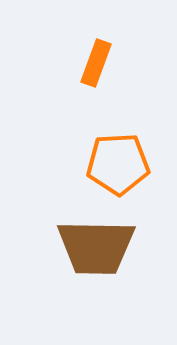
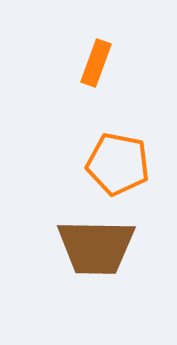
orange pentagon: rotated 14 degrees clockwise
